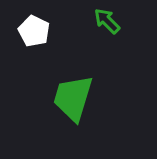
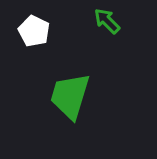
green trapezoid: moved 3 px left, 2 px up
